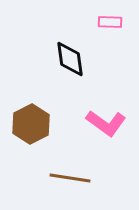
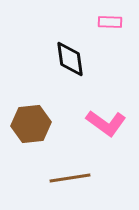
brown hexagon: rotated 21 degrees clockwise
brown line: rotated 18 degrees counterclockwise
